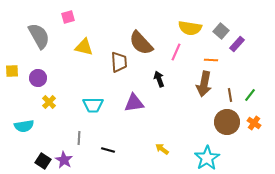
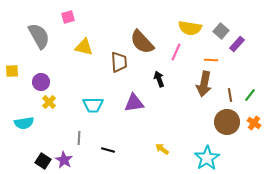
brown semicircle: moved 1 px right, 1 px up
purple circle: moved 3 px right, 4 px down
cyan semicircle: moved 3 px up
